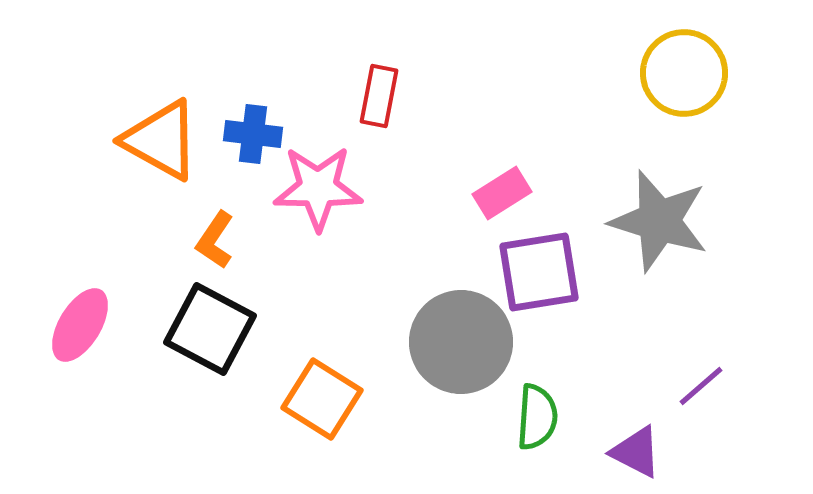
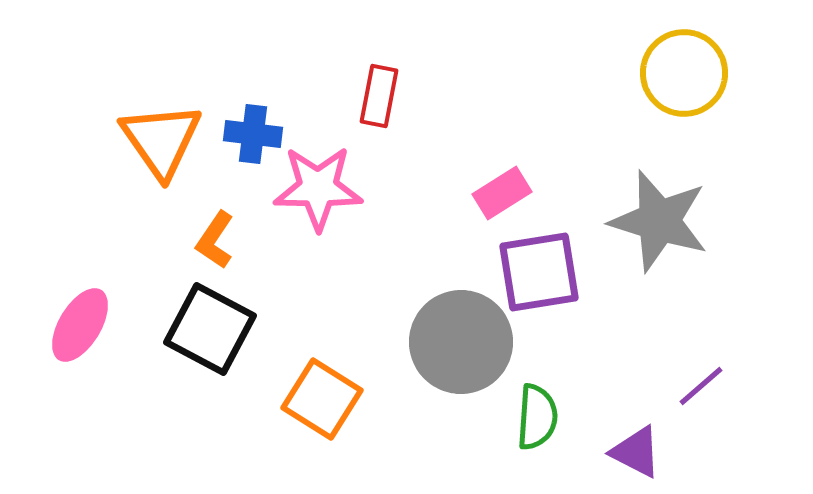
orange triangle: rotated 26 degrees clockwise
